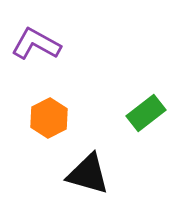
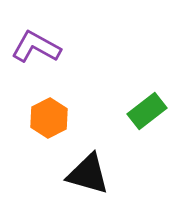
purple L-shape: moved 3 px down
green rectangle: moved 1 px right, 2 px up
